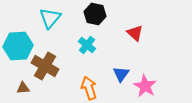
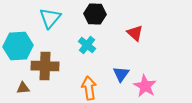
black hexagon: rotated 10 degrees counterclockwise
brown cross: rotated 28 degrees counterclockwise
orange arrow: rotated 10 degrees clockwise
